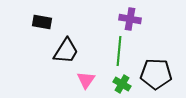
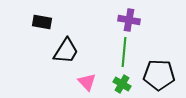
purple cross: moved 1 px left, 1 px down
green line: moved 5 px right, 1 px down
black pentagon: moved 3 px right, 1 px down
pink triangle: moved 1 px right, 2 px down; rotated 18 degrees counterclockwise
